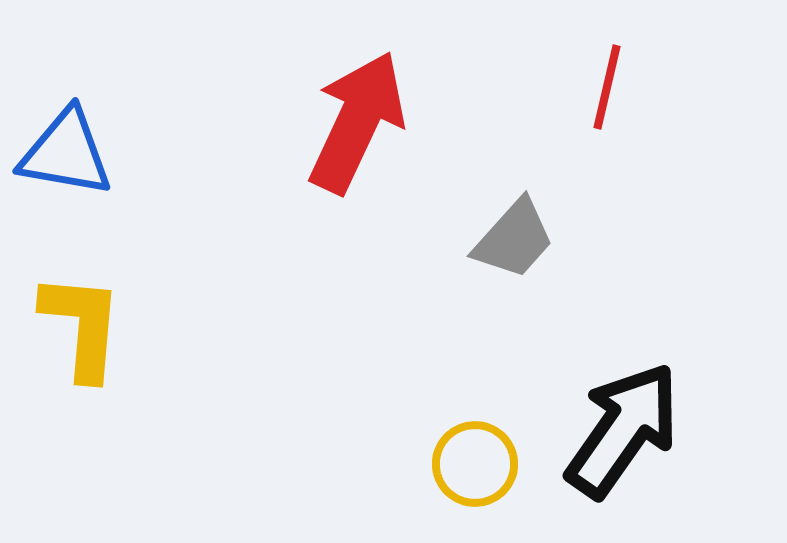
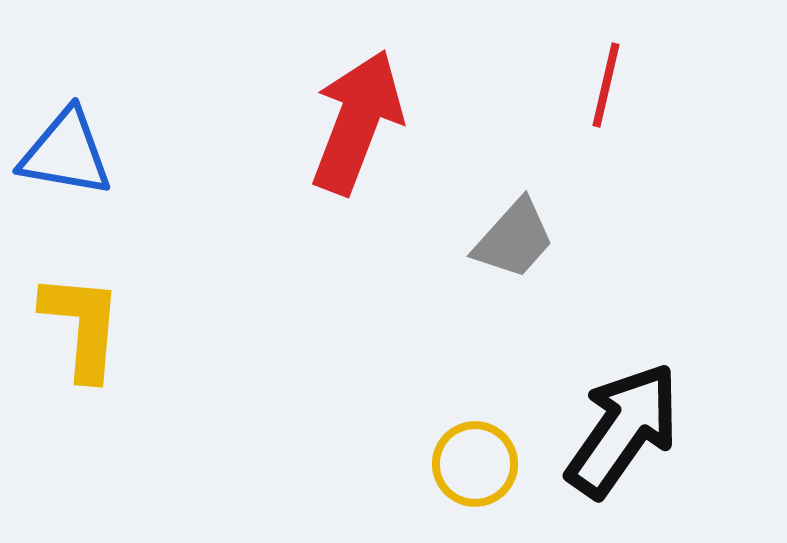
red line: moved 1 px left, 2 px up
red arrow: rotated 4 degrees counterclockwise
